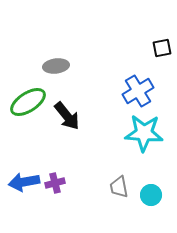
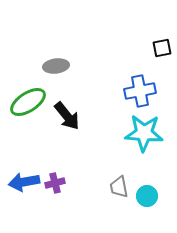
blue cross: moved 2 px right; rotated 20 degrees clockwise
cyan circle: moved 4 px left, 1 px down
